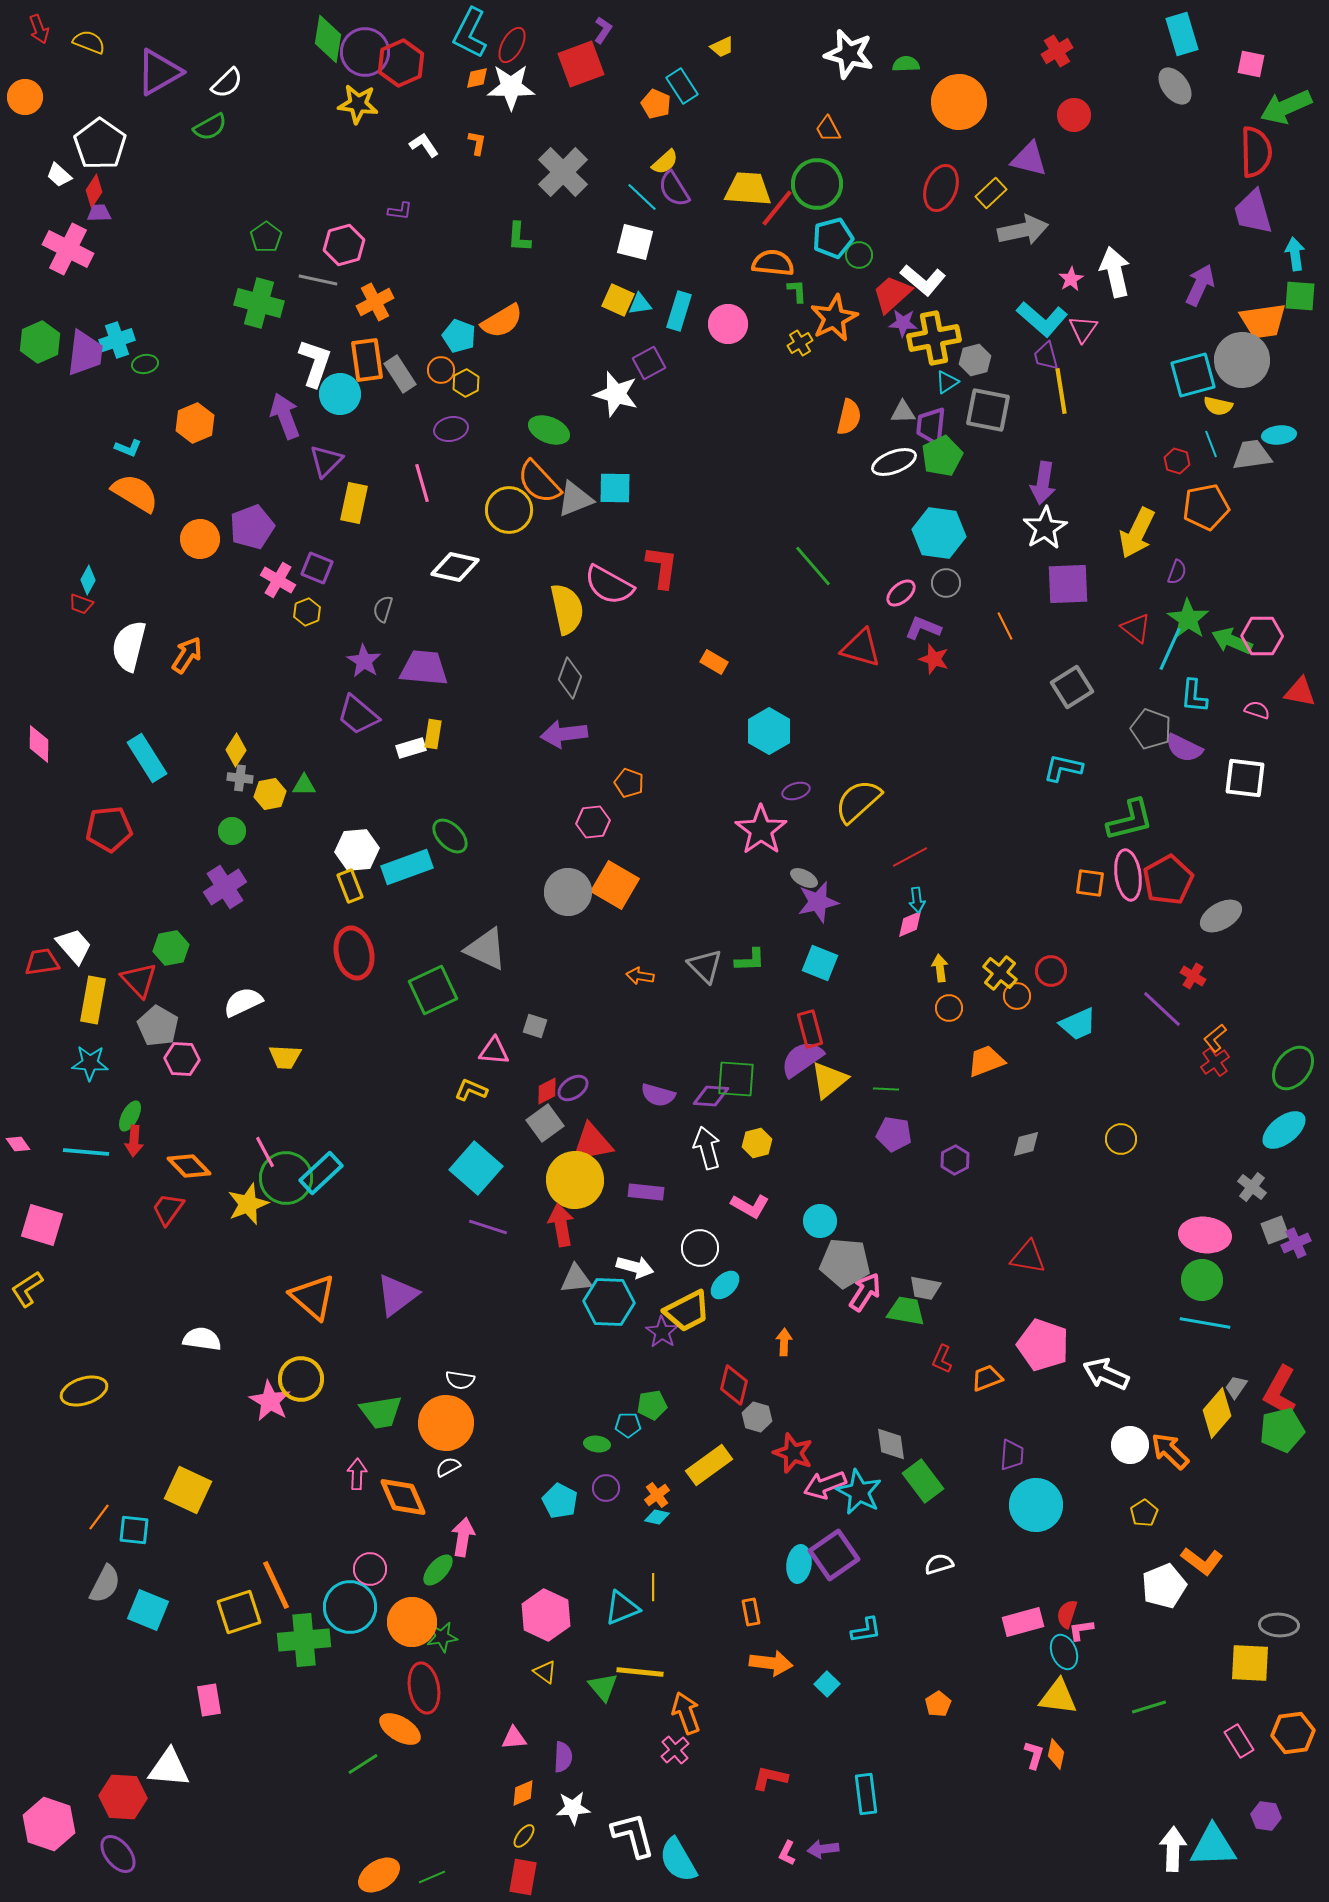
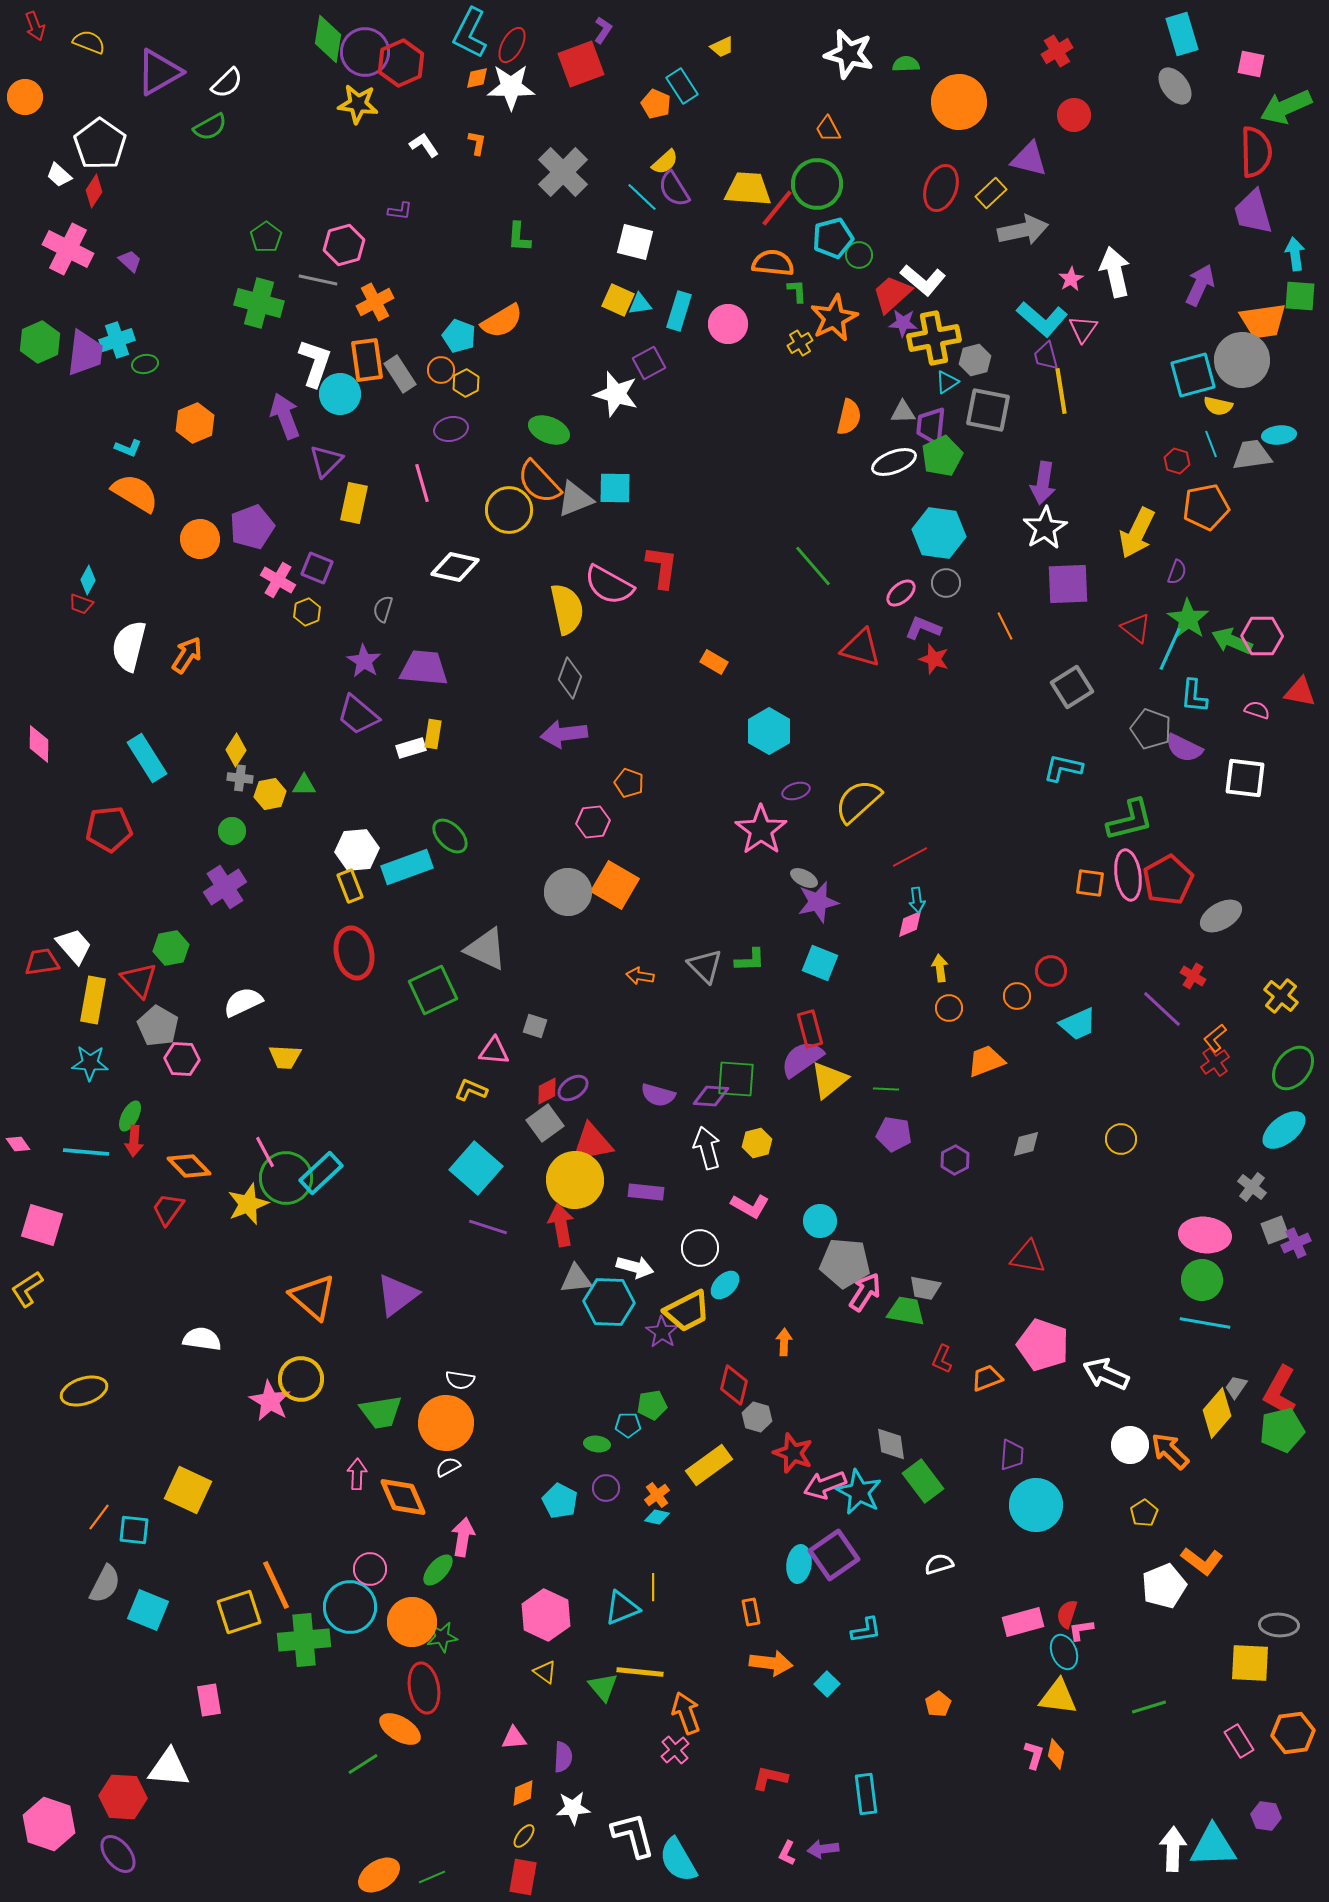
red arrow at (39, 29): moved 4 px left, 3 px up
purple trapezoid at (99, 213): moved 31 px right, 48 px down; rotated 45 degrees clockwise
yellow cross at (1000, 973): moved 281 px right, 23 px down
